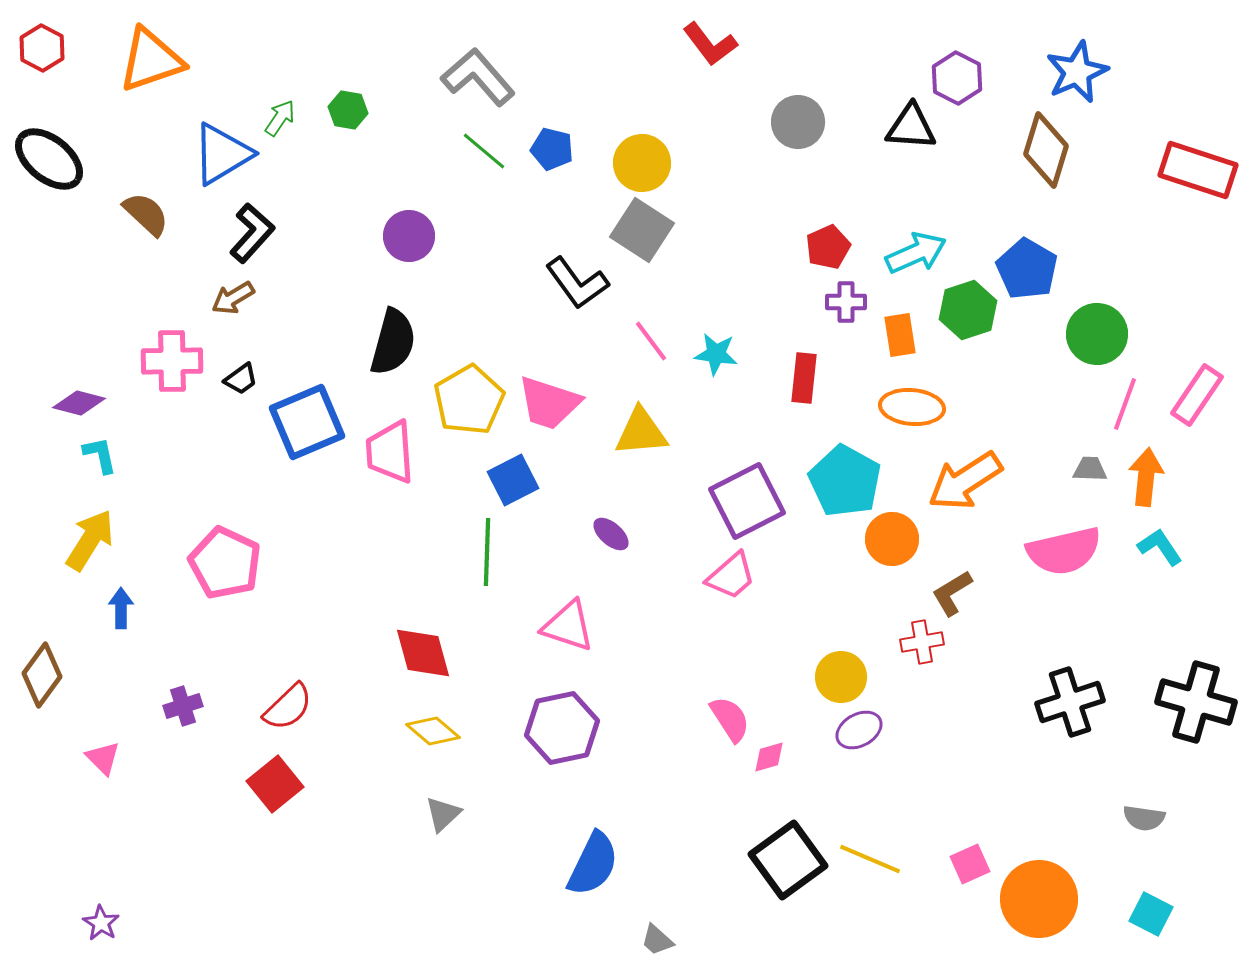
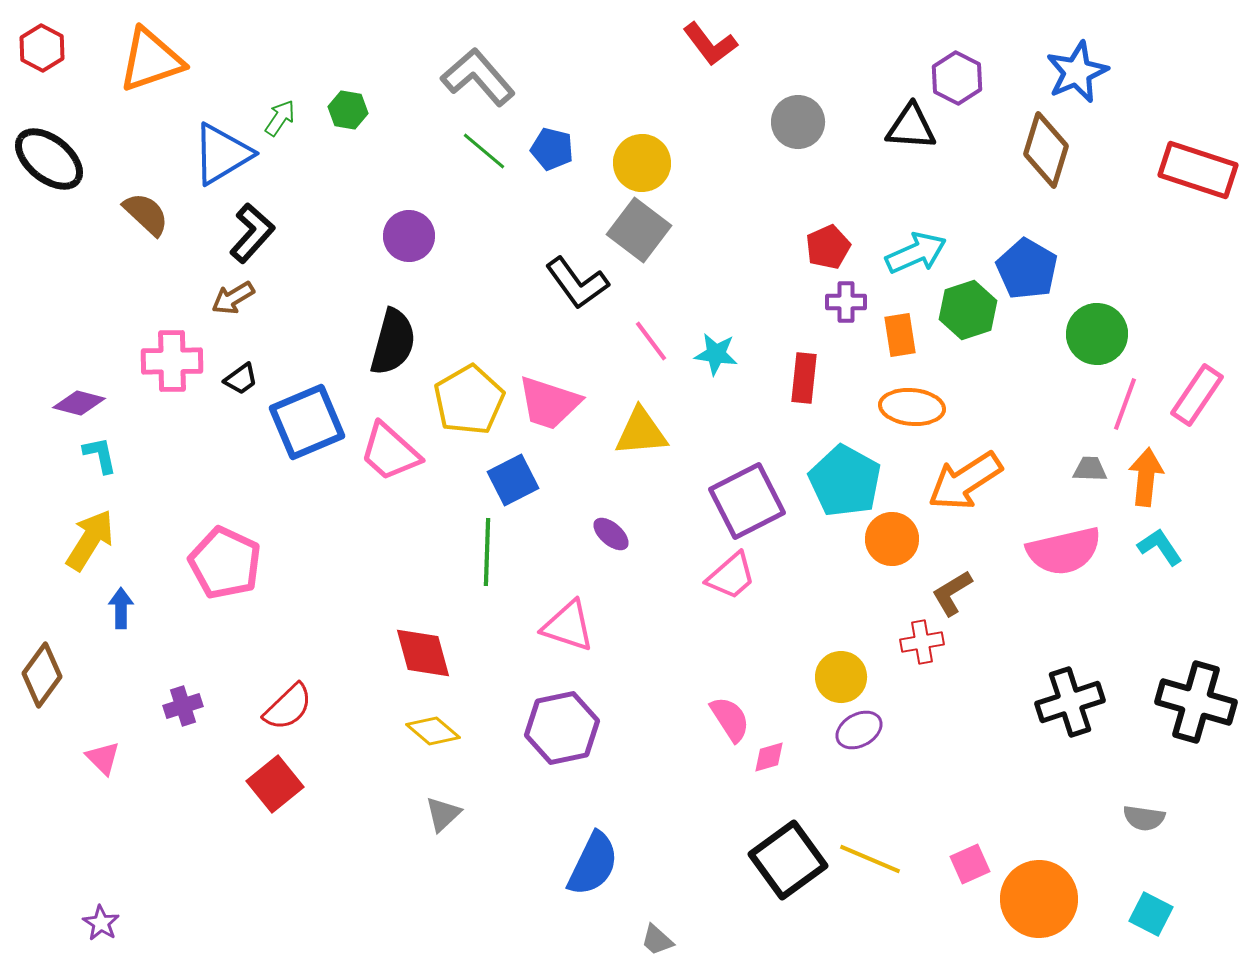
gray square at (642, 230): moved 3 px left; rotated 4 degrees clockwise
pink trapezoid at (390, 452): rotated 44 degrees counterclockwise
